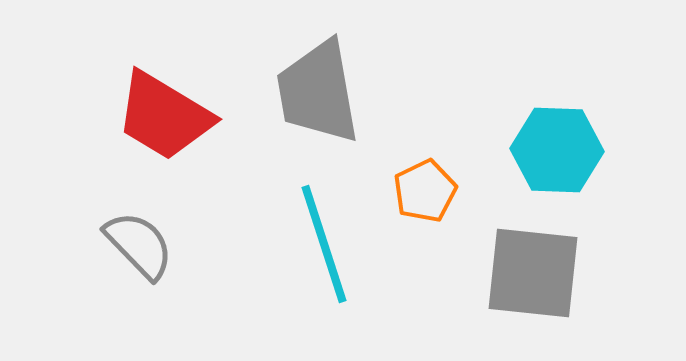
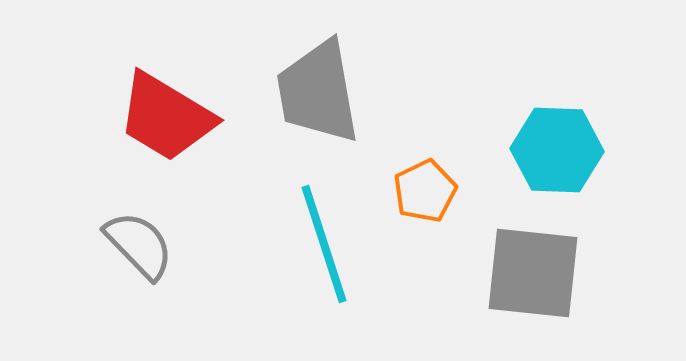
red trapezoid: moved 2 px right, 1 px down
